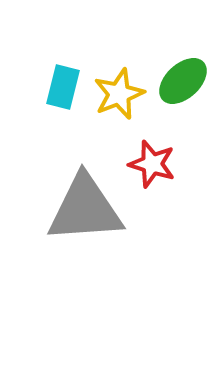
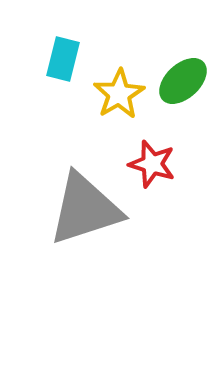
cyan rectangle: moved 28 px up
yellow star: rotated 9 degrees counterclockwise
gray triangle: rotated 14 degrees counterclockwise
